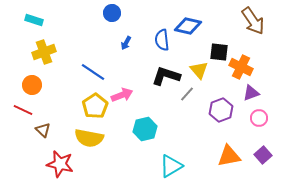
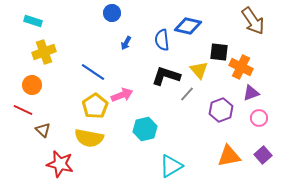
cyan rectangle: moved 1 px left, 1 px down
